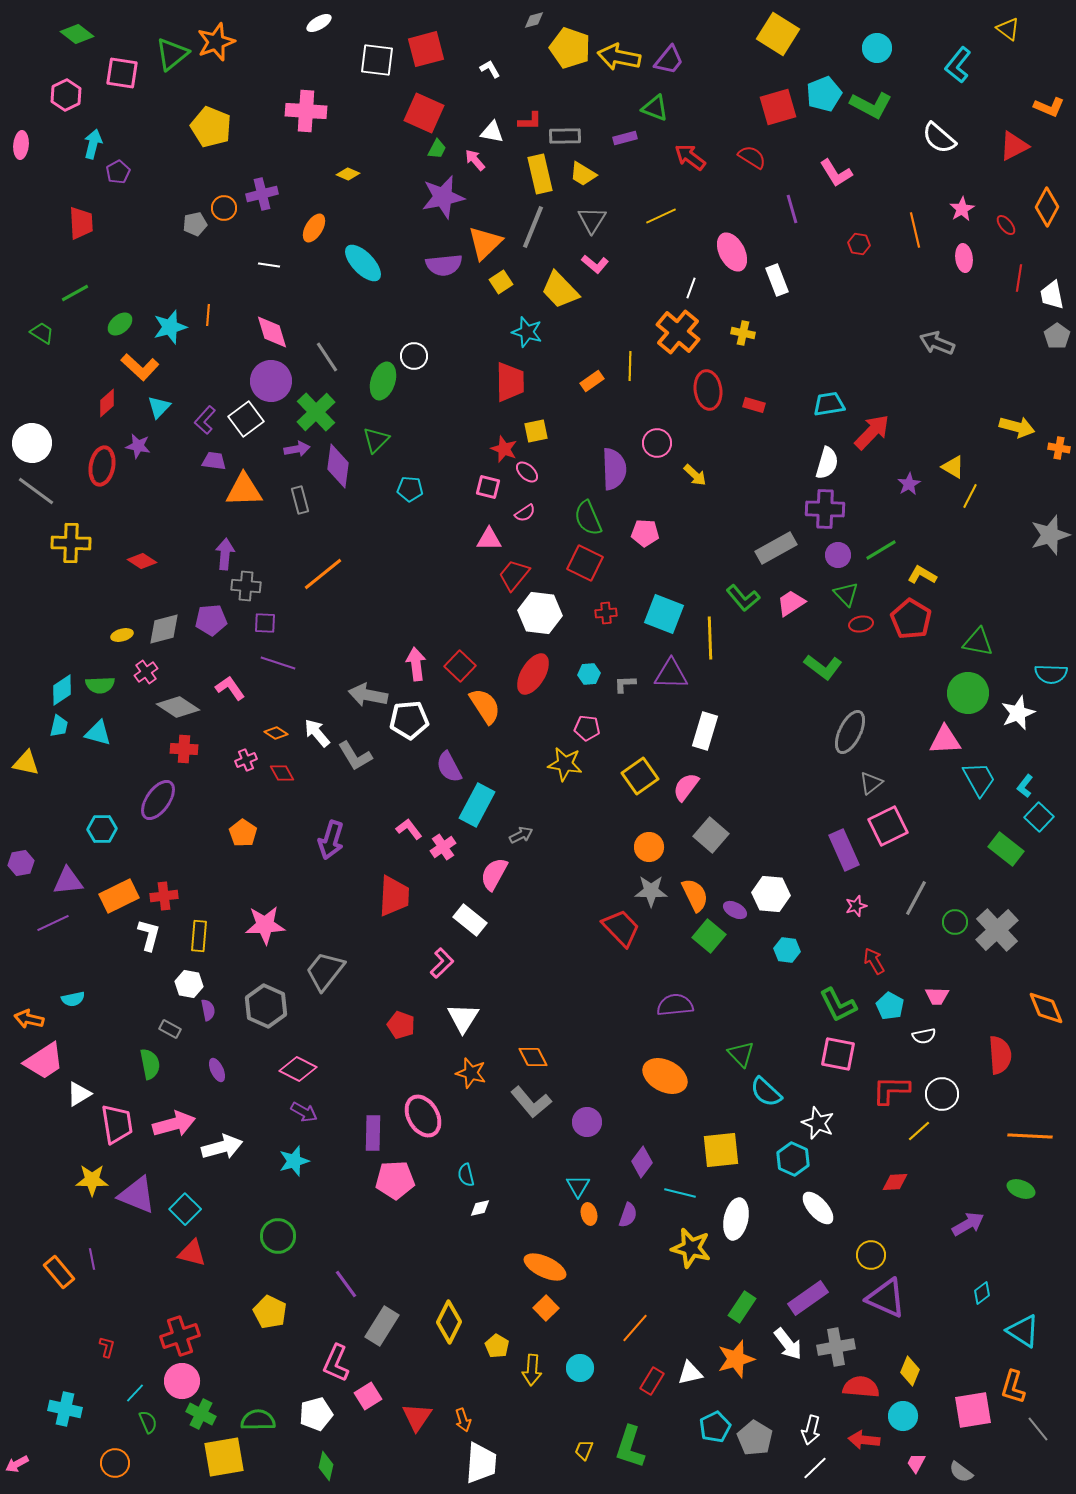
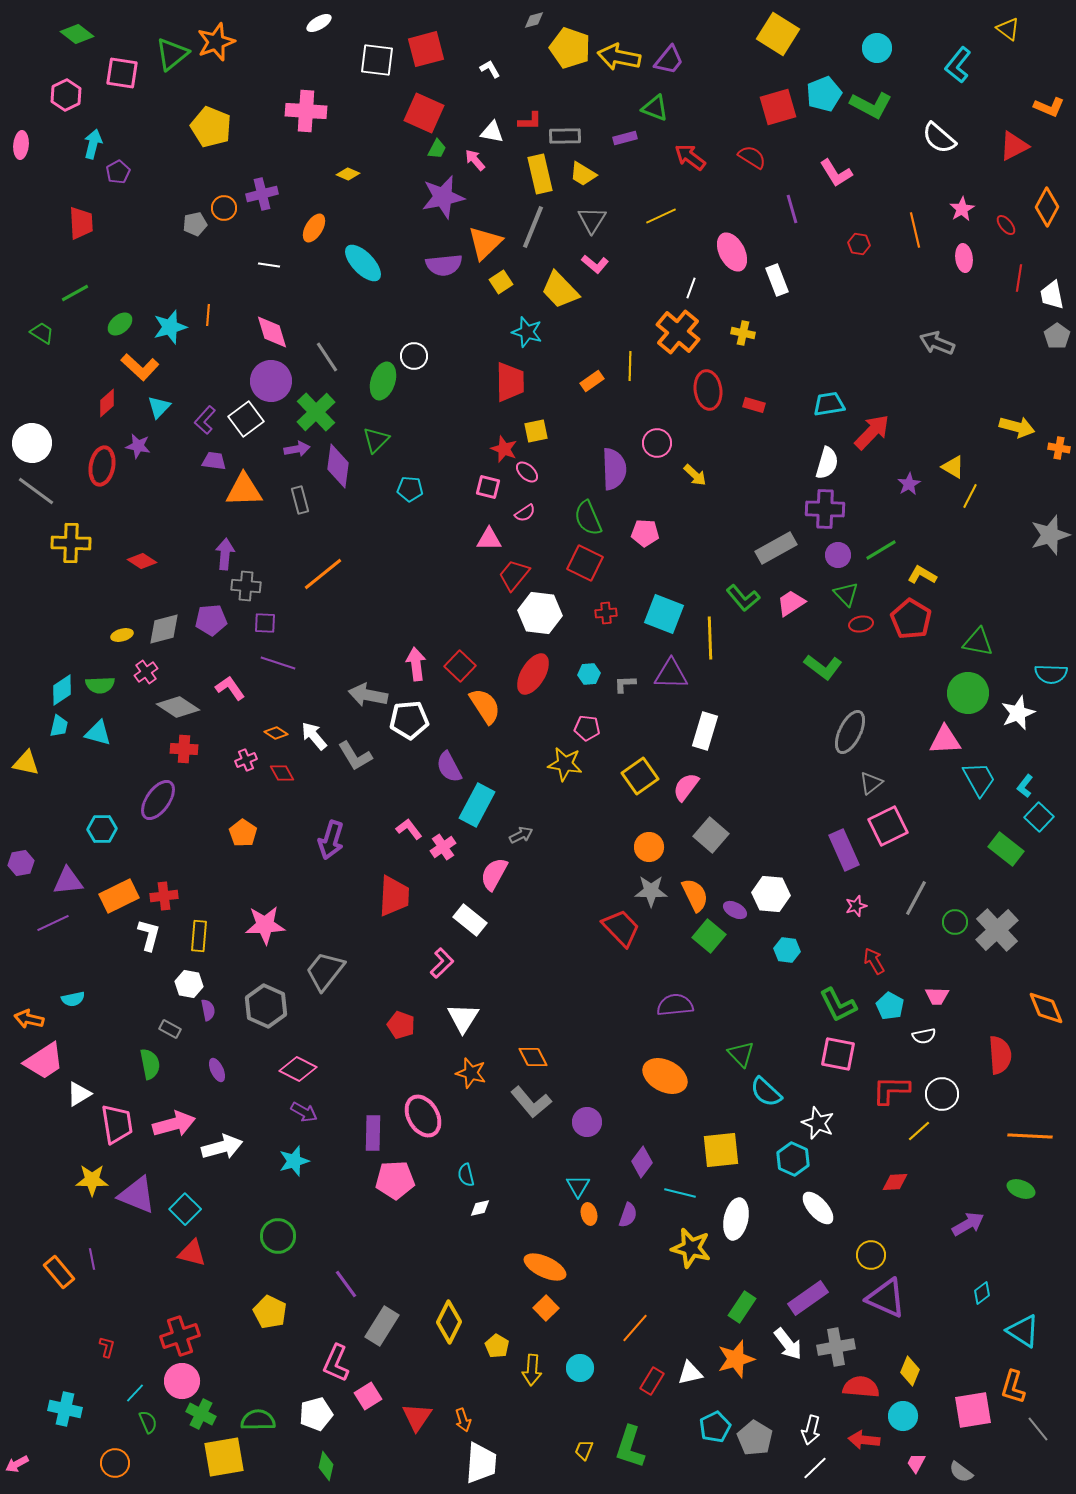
white arrow at (317, 733): moved 3 px left, 3 px down
